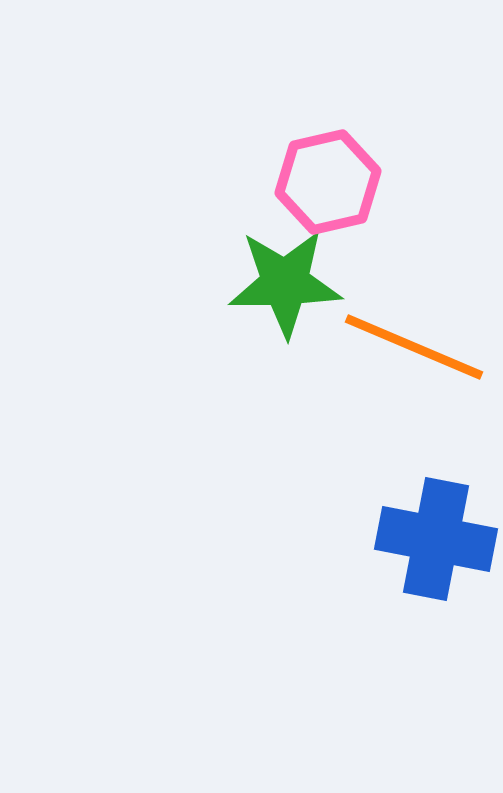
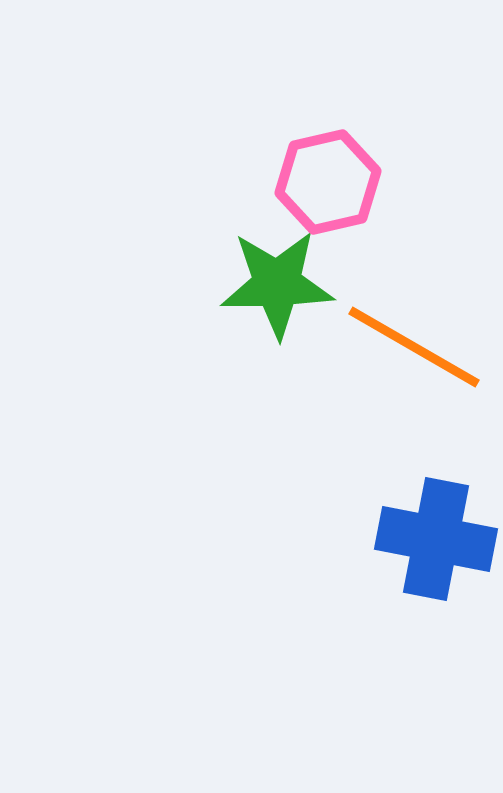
green star: moved 8 px left, 1 px down
orange line: rotated 7 degrees clockwise
